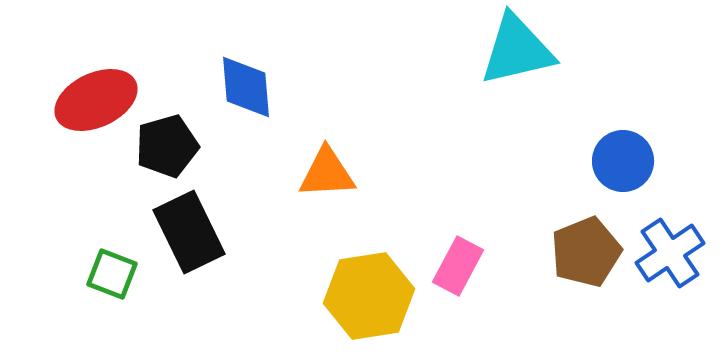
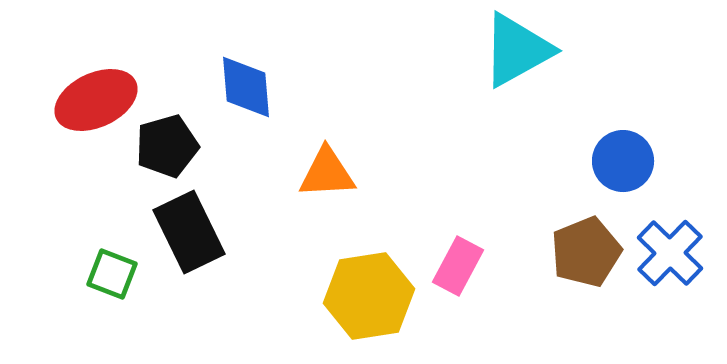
cyan triangle: rotated 16 degrees counterclockwise
blue cross: rotated 12 degrees counterclockwise
